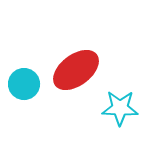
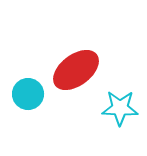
cyan circle: moved 4 px right, 10 px down
